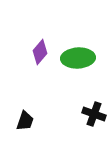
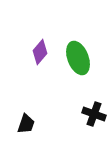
green ellipse: rotated 72 degrees clockwise
black trapezoid: moved 1 px right, 3 px down
